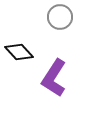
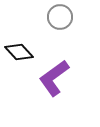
purple L-shape: rotated 21 degrees clockwise
